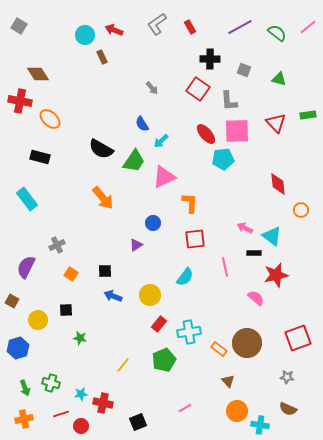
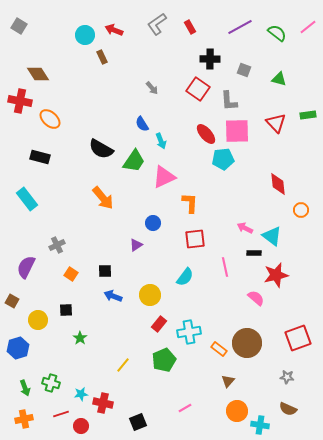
cyan arrow at (161, 141): rotated 70 degrees counterclockwise
green star at (80, 338): rotated 24 degrees clockwise
brown triangle at (228, 381): rotated 24 degrees clockwise
